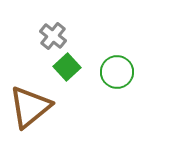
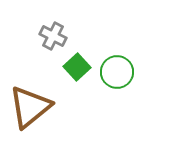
gray cross: rotated 12 degrees counterclockwise
green square: moved 10 px right
